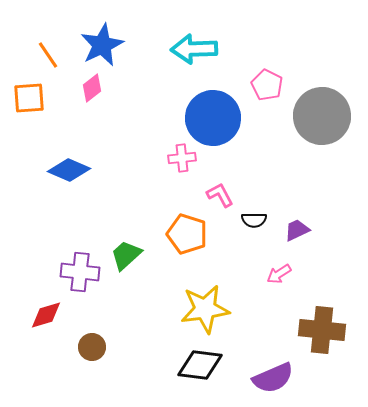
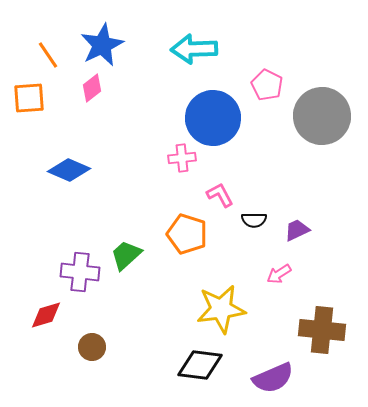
yellow star: moved 16 px right
